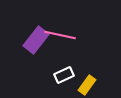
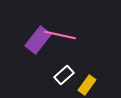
purple rectangle: moved 2 px right
white rectangle: rotated 18 degrees counterclockwise
